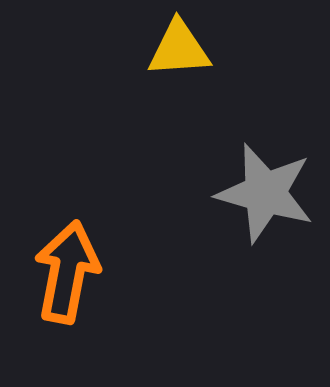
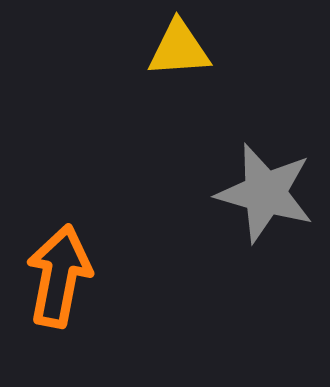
orange arrow: moved 8 px left, 4 px down
